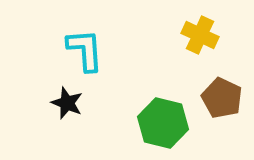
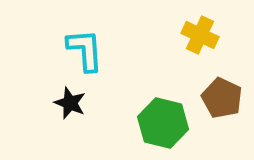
black star: moved 3 px right
